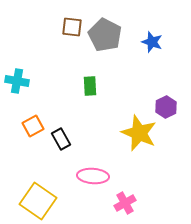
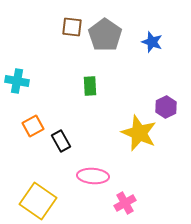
gray pentagon: rotated 8 degrees clockwise
black rectangle: moved 2 px down
